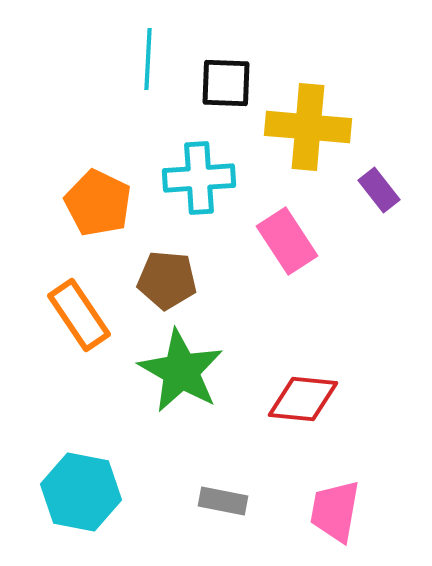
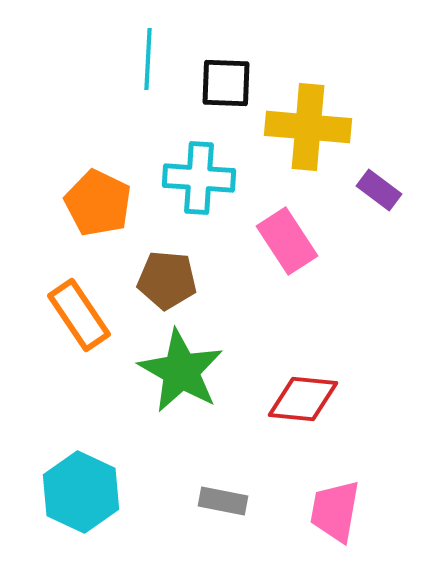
cyan cross: rotated 8 degrees clockwise
purple rectangle: rotated 15 degrees counterclockwise
cyan hexagon: rotated 14 degrees clockwise
